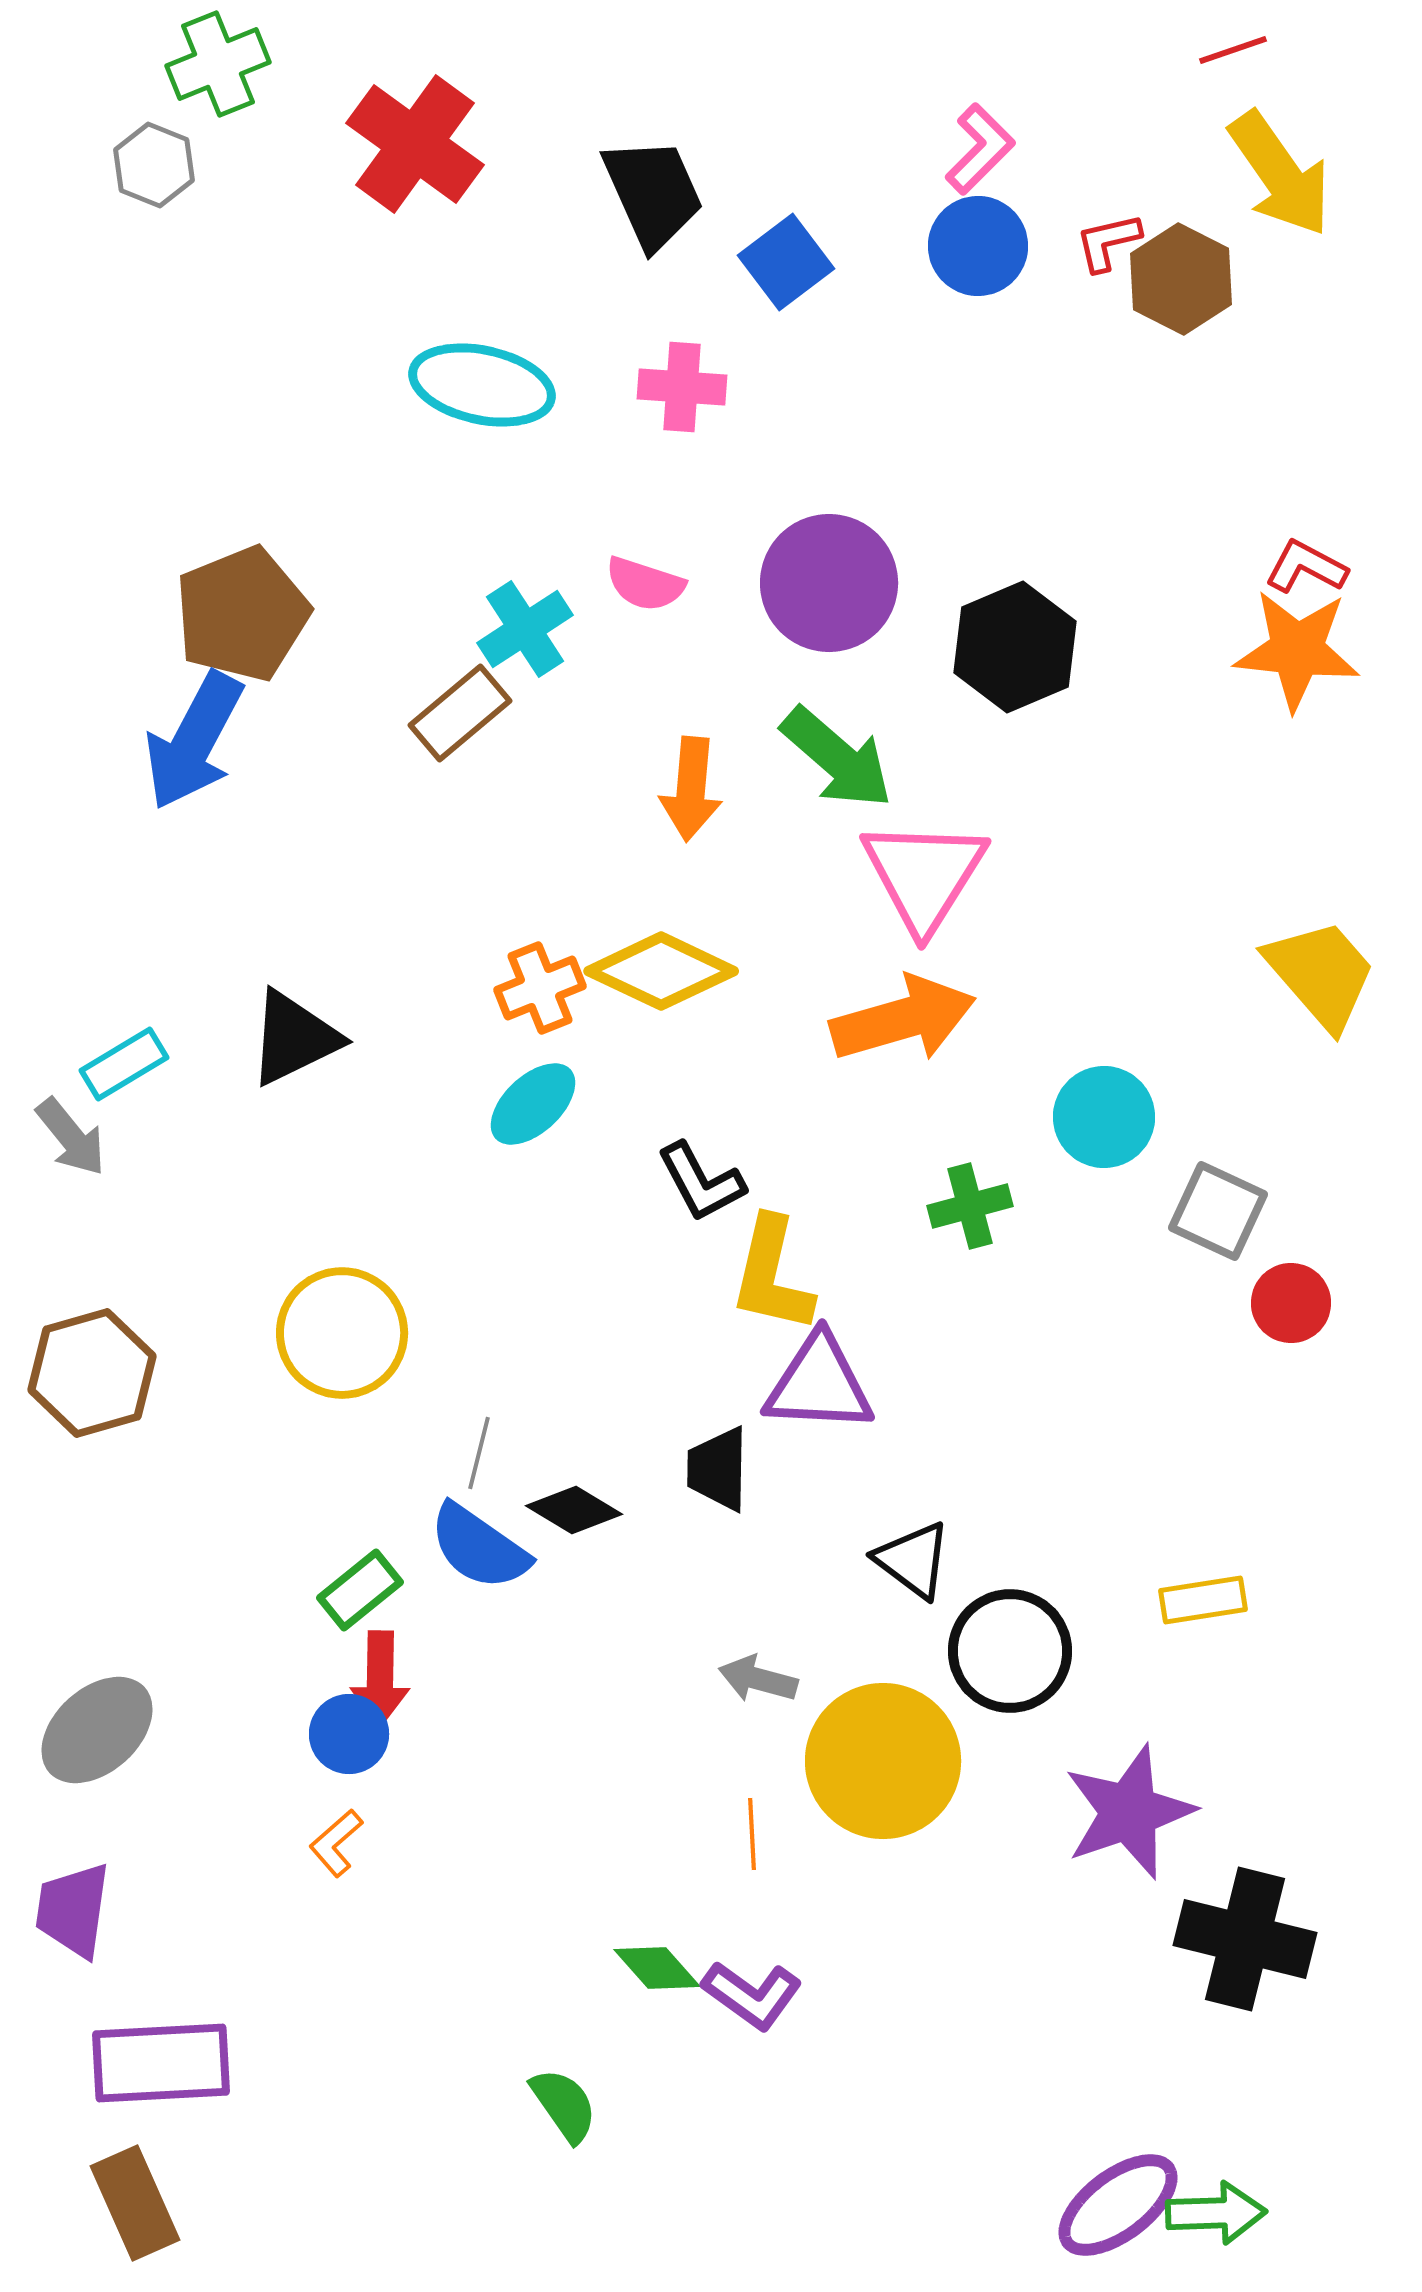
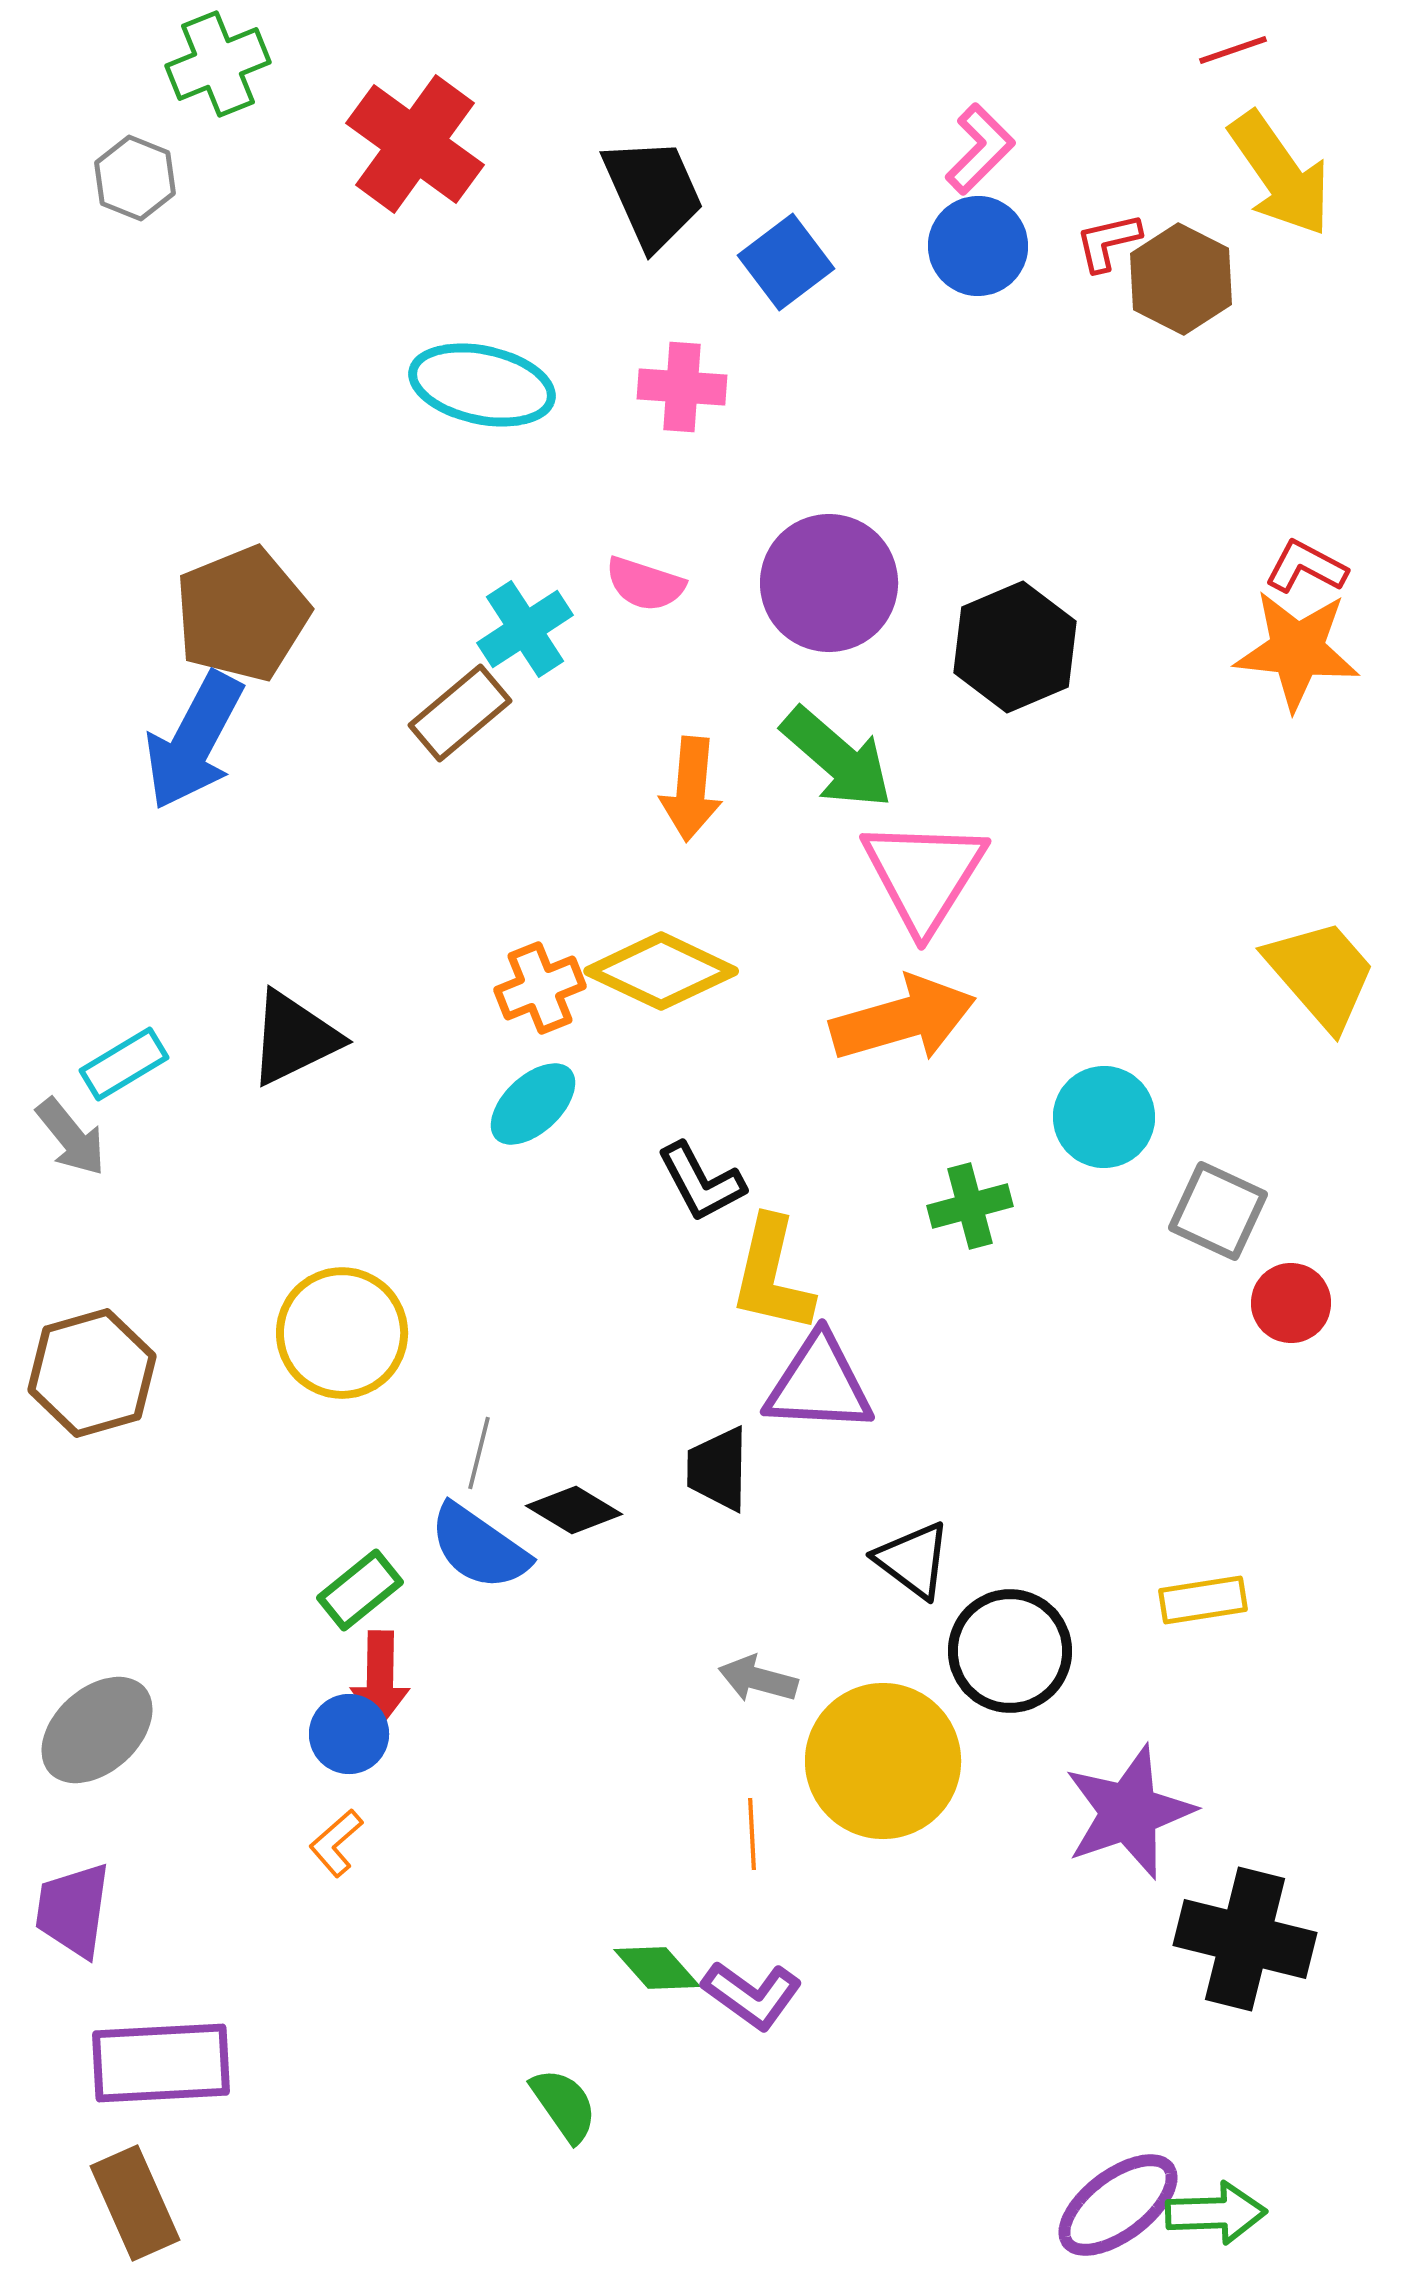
gray hexagon at (154, 165): moved 19 px left, 13 px down
